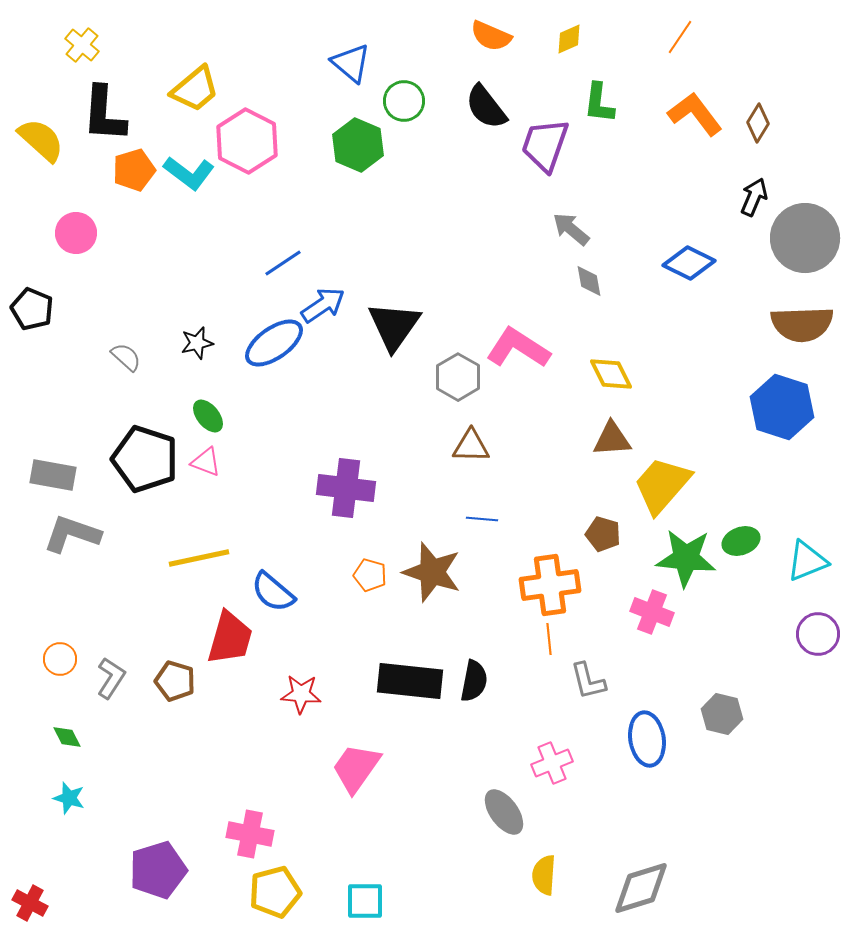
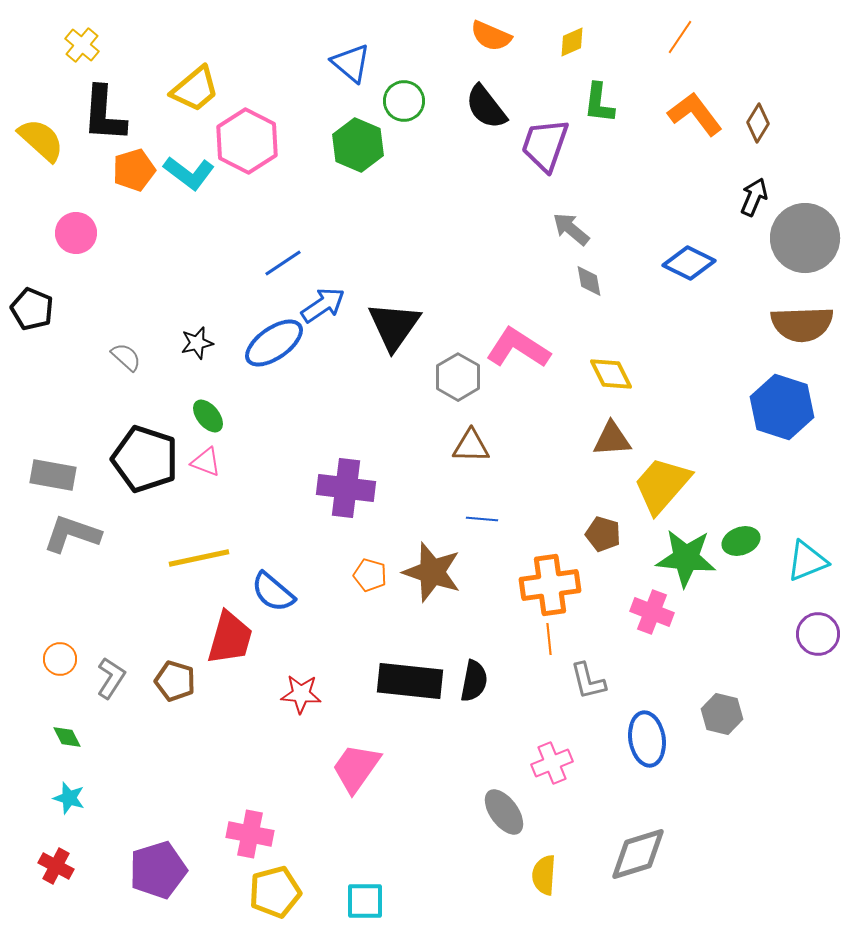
yellow diamond at (569, 39): moved 3 px right, 3 px down
gray diamond at (641, 888): moved 3 px left, 34 px up
red cross at (30, 903): moved 26 px right, 37 px up
